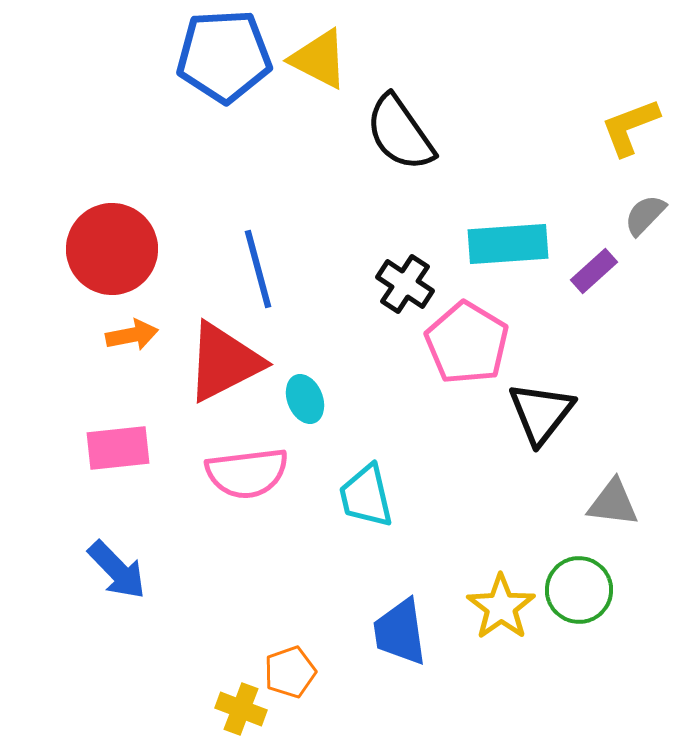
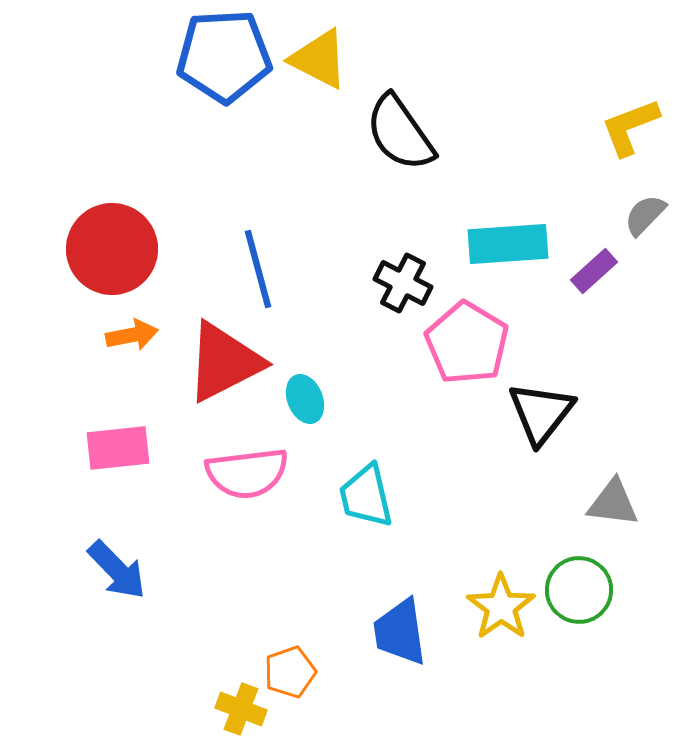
black cross: moved 2 px left, 1 px up; rotated 6 degrees counterclockwise
